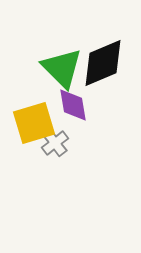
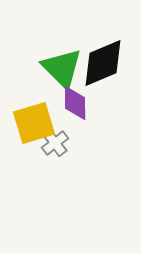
purple diamond: moved 2 px right, 2 px up; rotated 9 degrees clockwise
